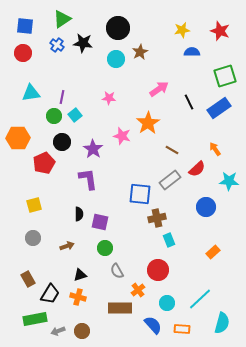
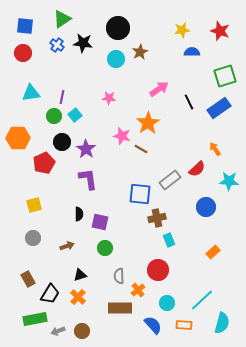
purple star at (93, 149): moved 7 px left
brown line at (172, 150): moved 31 px left, 1 px up
gray semicircle at (117, 271): moved 2 px right, 5 px down; rotated 28 degrees clockwise
orange cross at (78, 297): rotated 28 degrees clockwise
cyan line at (200, 299): moved 2 px right, 1 px down
orange rectangle at (182, 329): moved 2 px right, 4 px up
